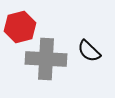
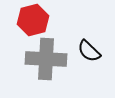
red hexagon: moved 13 px right, 7 px up
